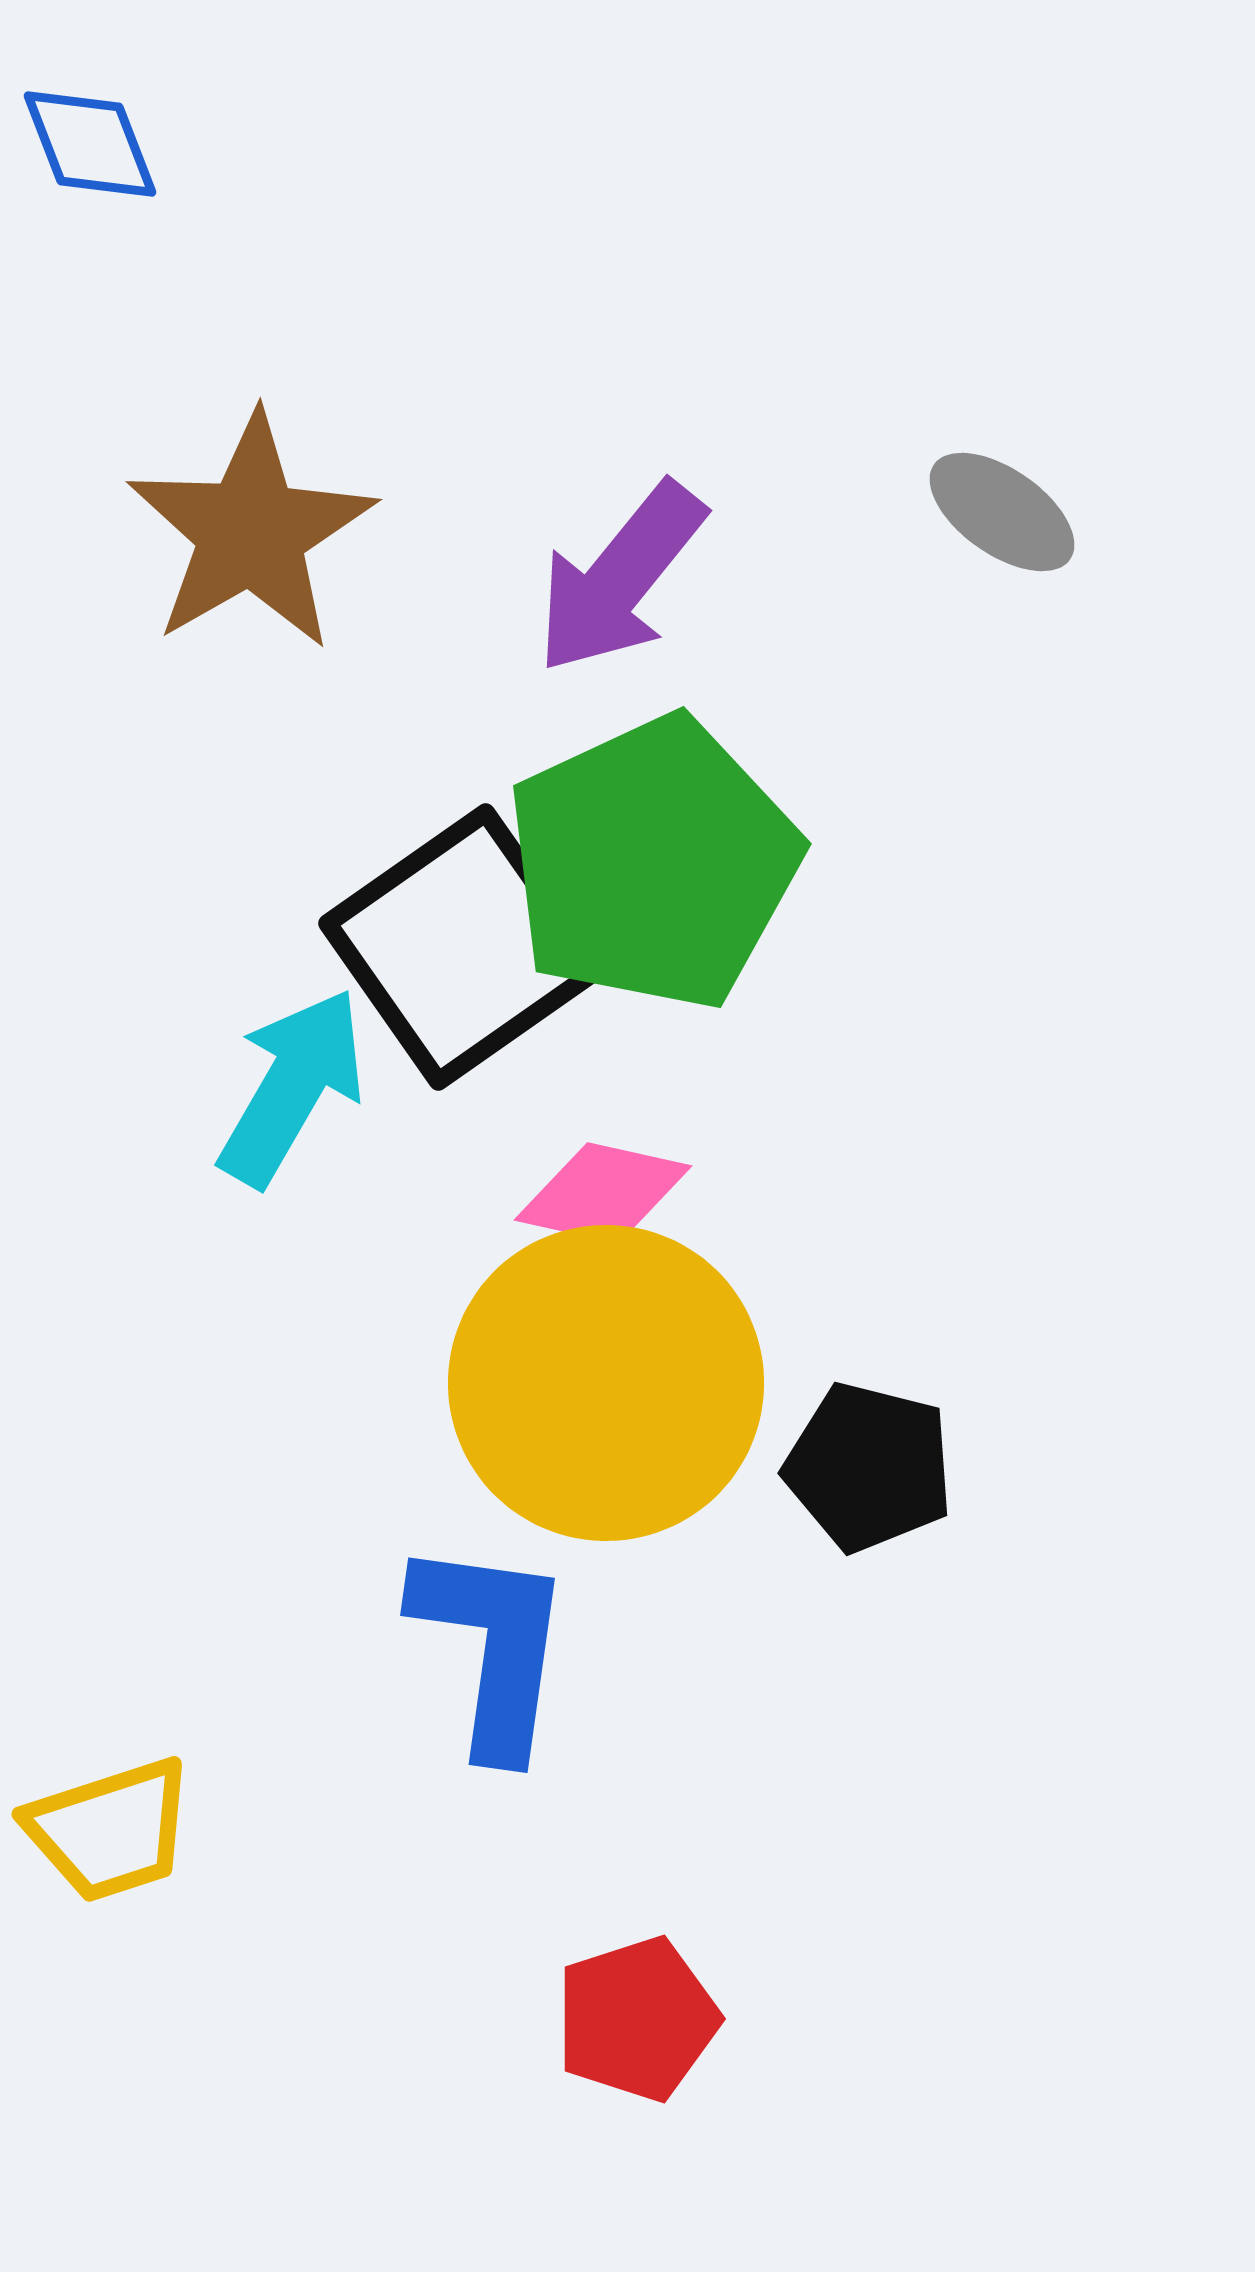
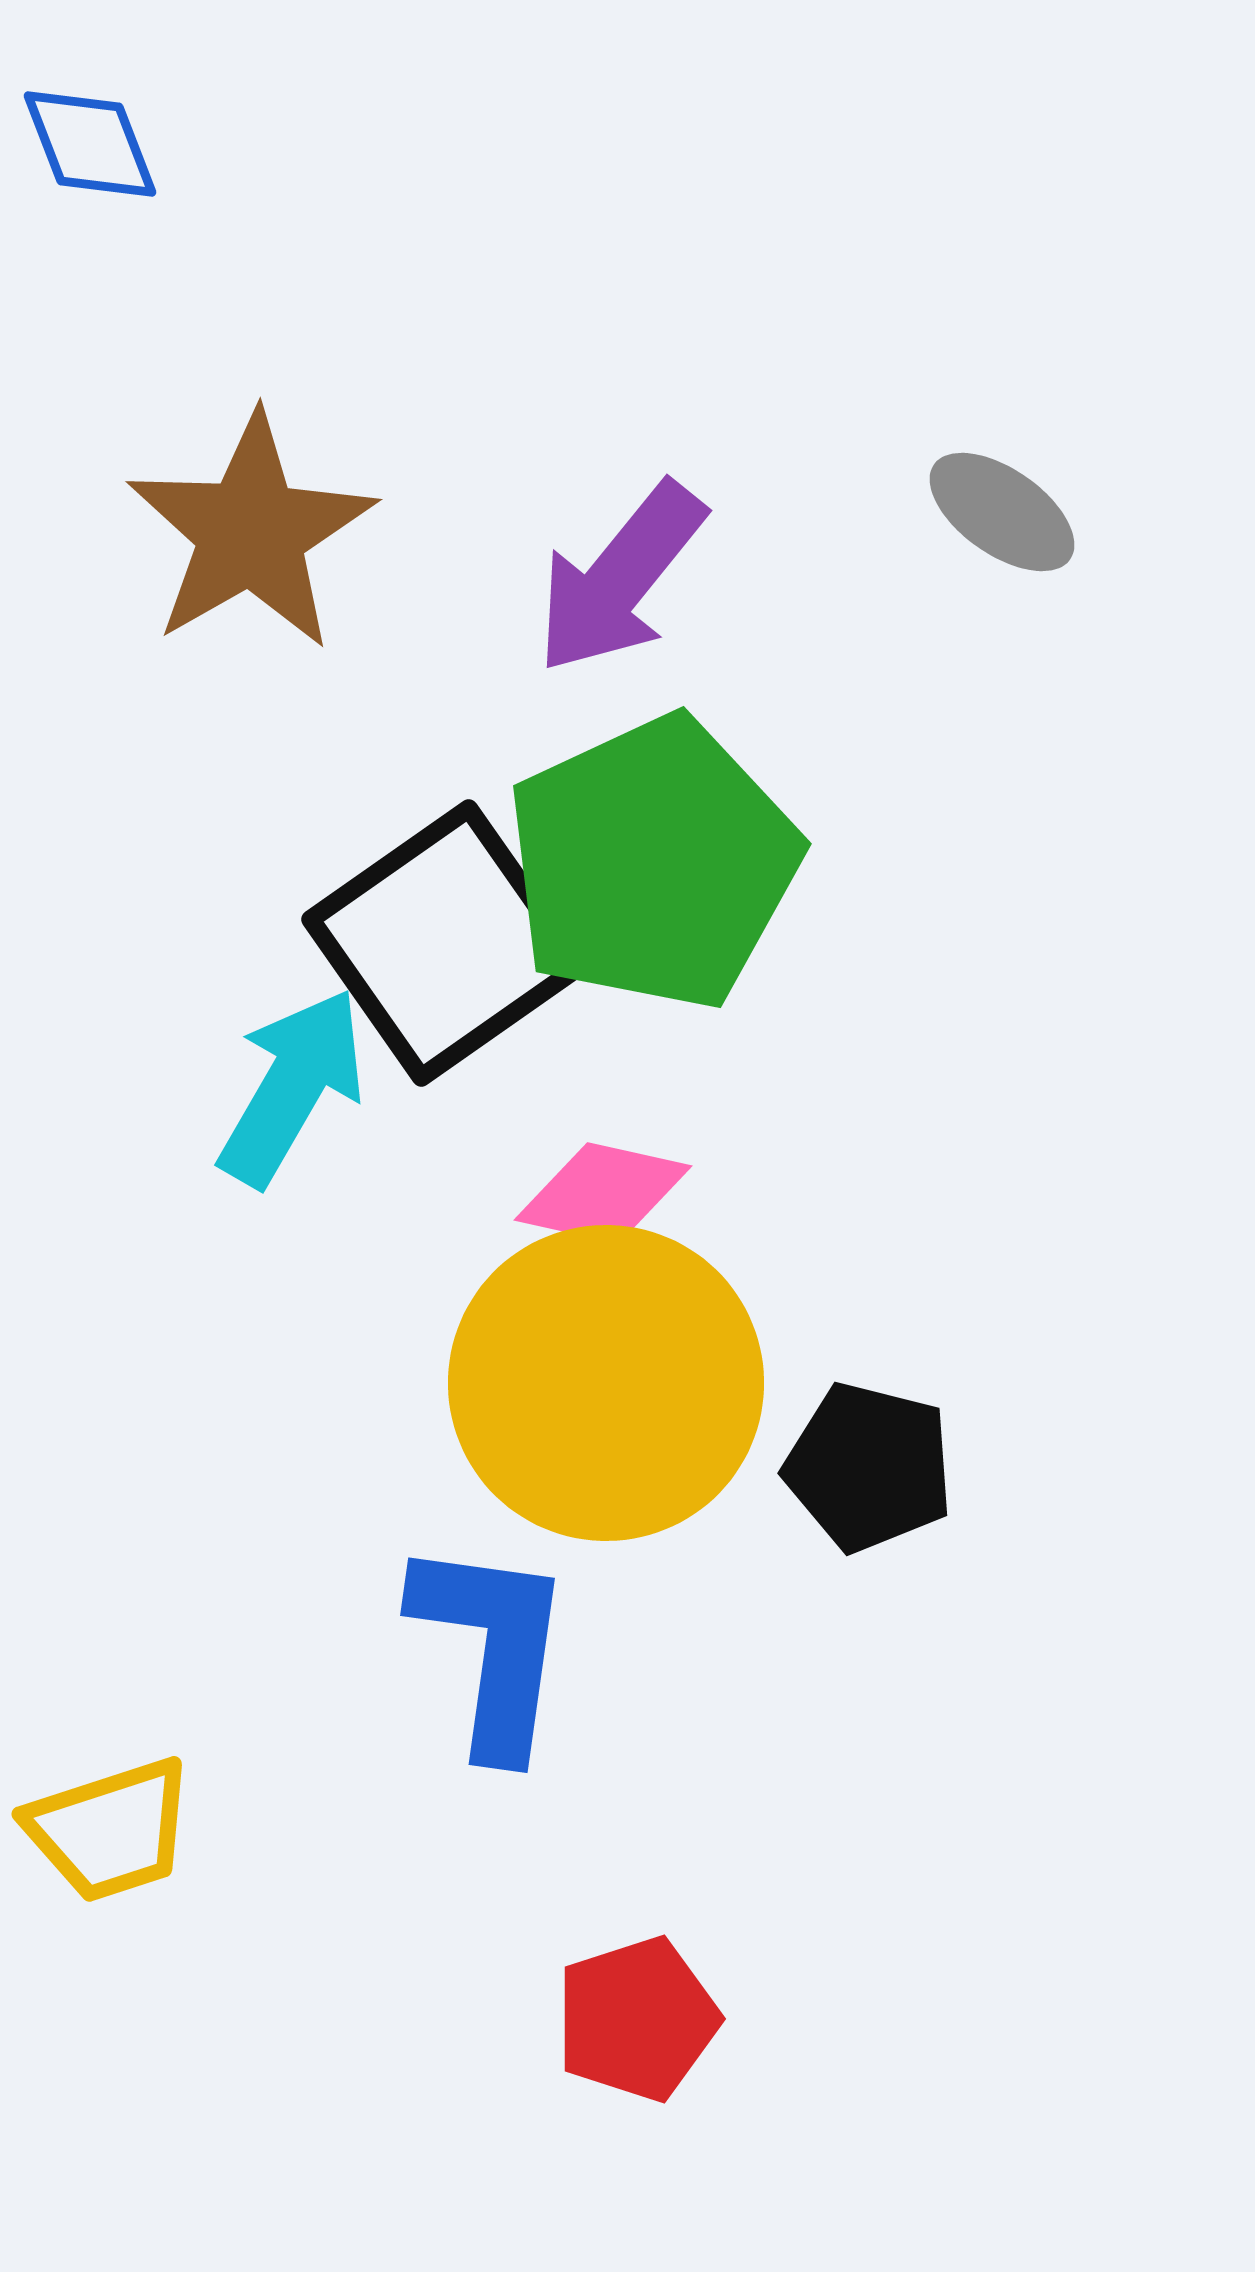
black square: moved 17 px left, 4 px up
